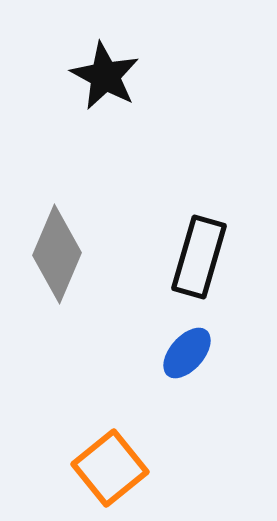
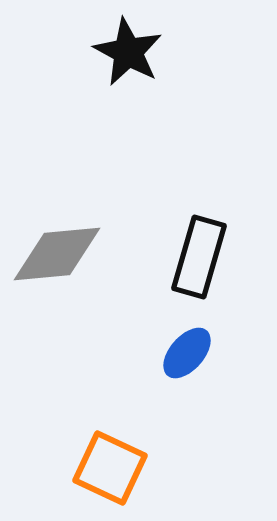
black star: moved 23 px right, 24 px up
gray diamond: rotated 62 degrees clockwise
orange square: rotated 26 degrees counterclockwise
